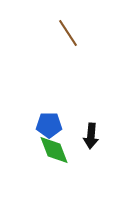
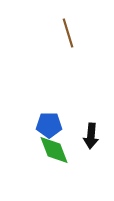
brown line: rotated 16 degrees clockwise
